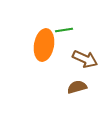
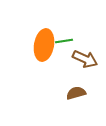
green line: moved 11 px down
brown semicircle: moved 1 px left, 6 px down
